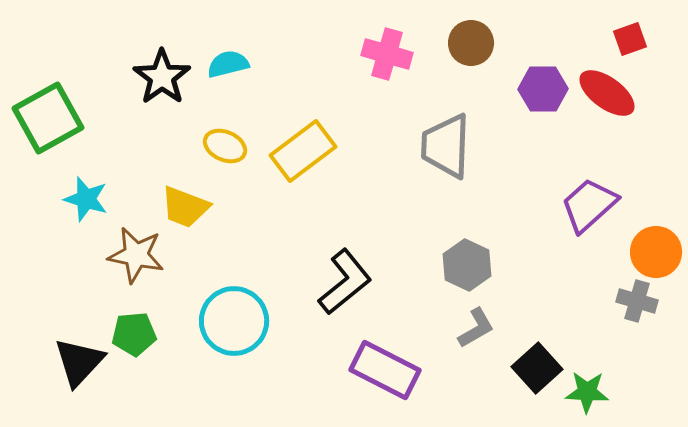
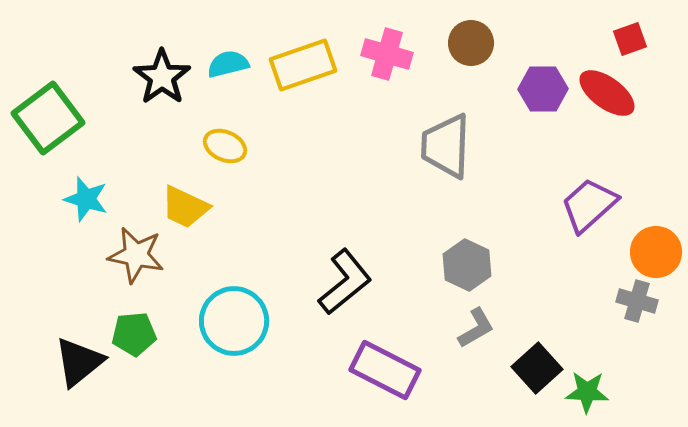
green square: rotated 8 degrees counterclockwise
yellow rectangle: moved 86 px up; rotated 18 degrees clockwise
yellow trapezoid: rotated 4 degrees clockwise
black triangle: rotated 8 degrees clockwise
